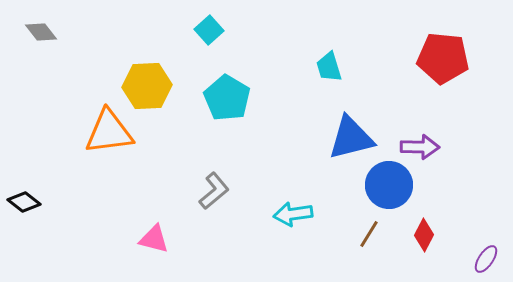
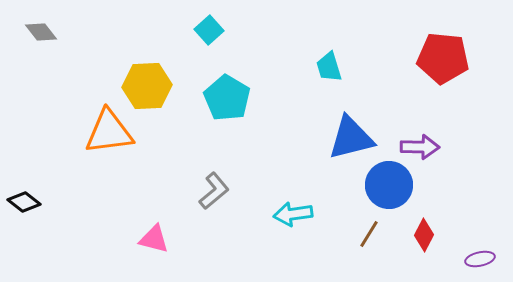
purple ellipse: moved 6 px left; rotated 44 degrees clockwise
